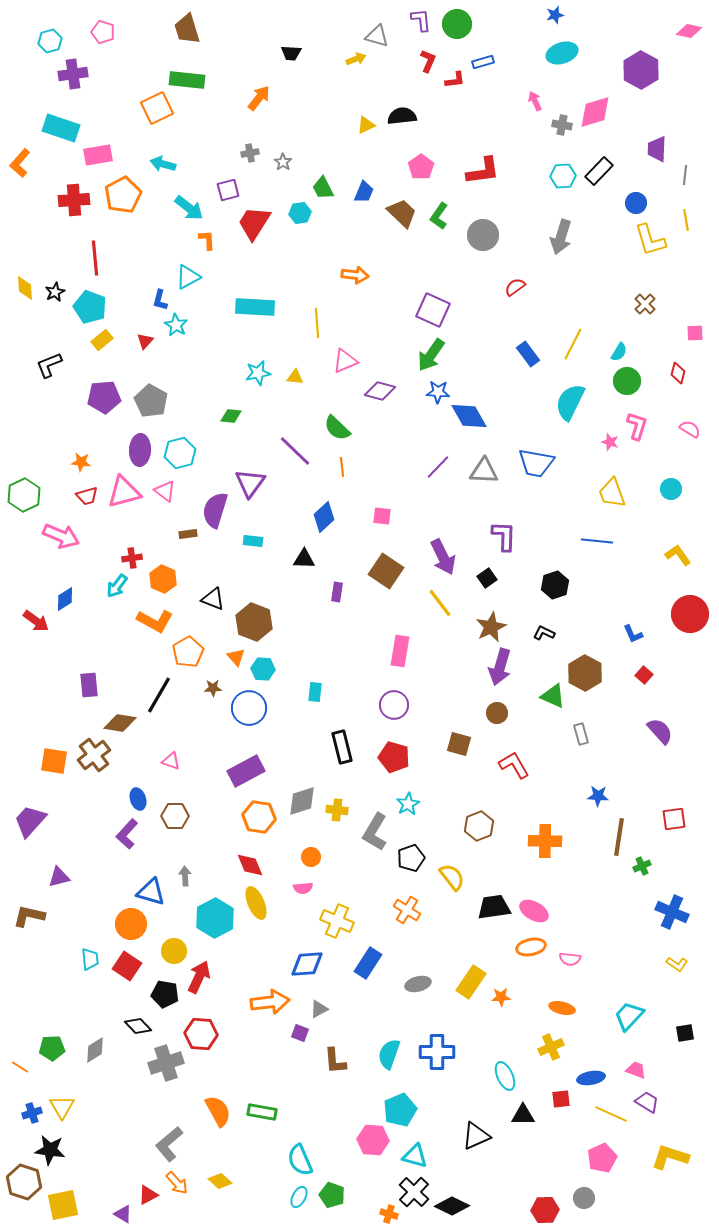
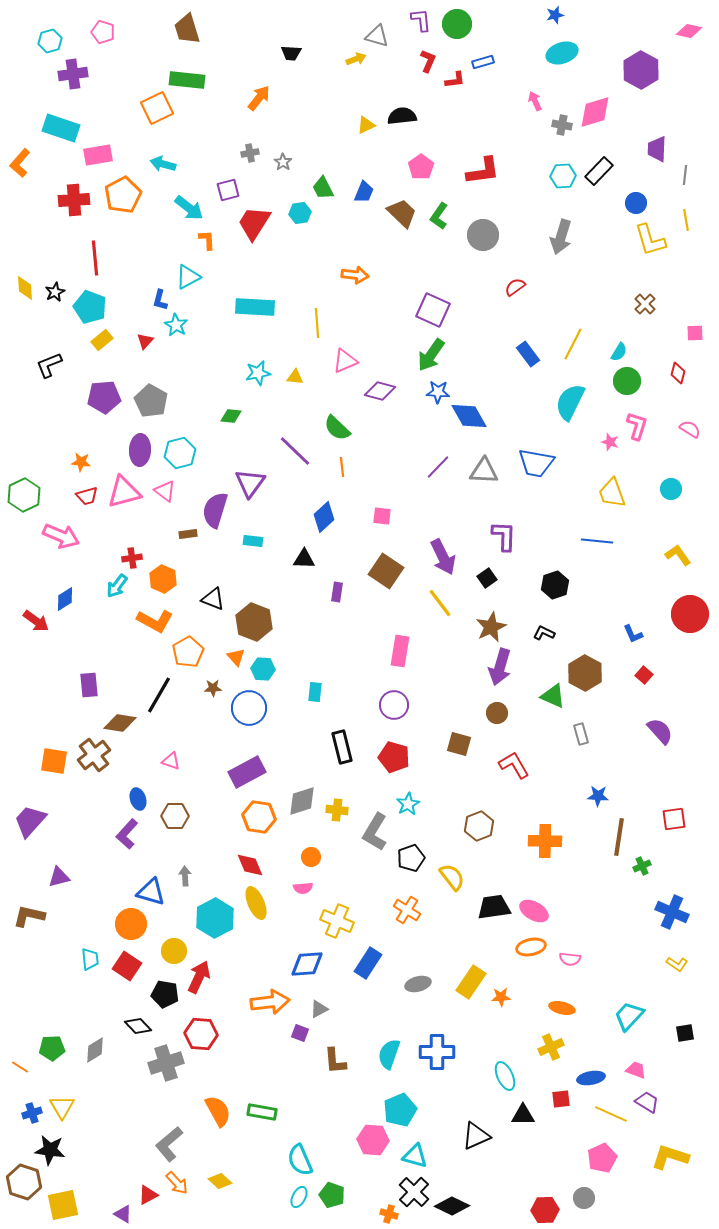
purple rectangle at (246, 771): moved 1 px right, 1 px down
